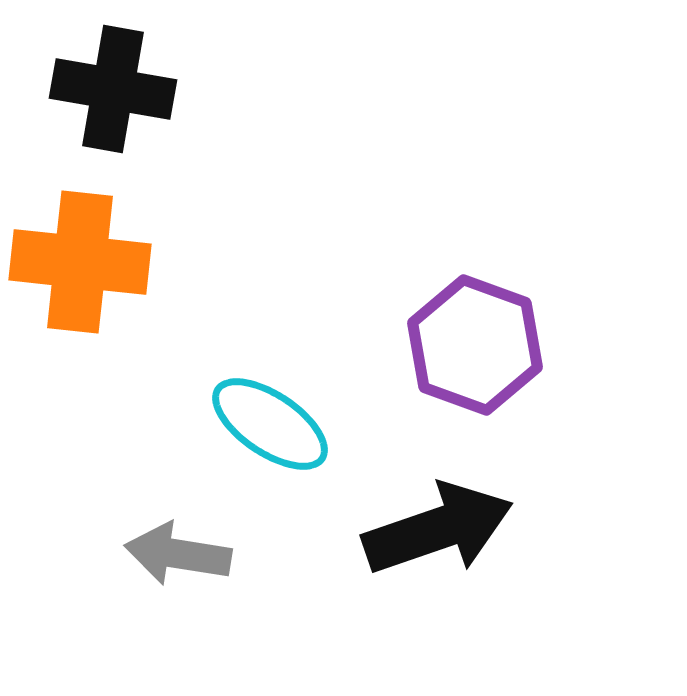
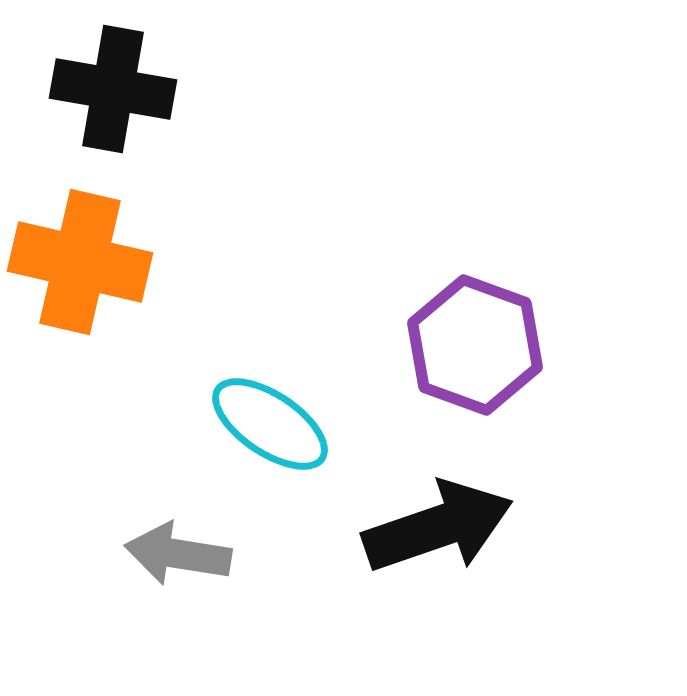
orange cross: rotated 7 degrees clockwise
black arrow: moved 2 px up
